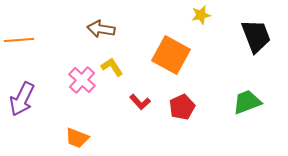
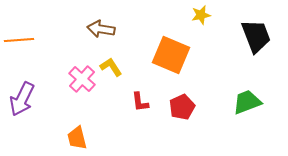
orange square: rotated 6 degrees counterclockwise
yellow L-shape: moved 1 px left
pink cross: moved 1 px up
red L-shape: rotated 35 degrees clockwise
orange trapezoid: rotated 55 degrees clockwise
